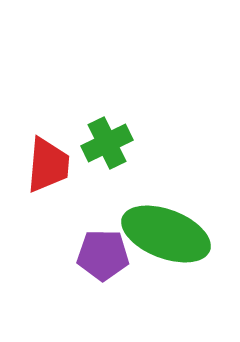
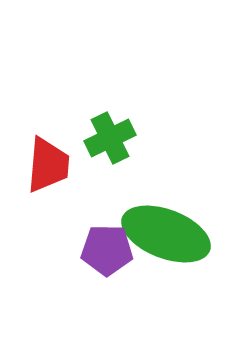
green cross: moved 3 px right, 5 px up
purple pentagon: moved 4 px right, 5 px up
